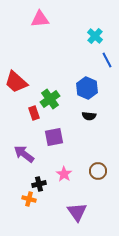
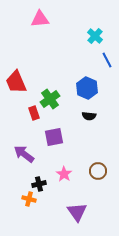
red trapezoid: rotated 25 degrees clockwise
